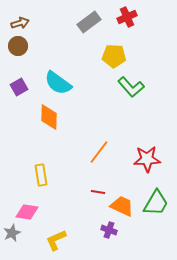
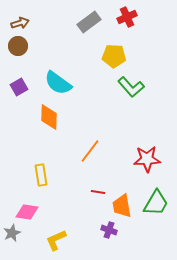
orange line: moved 9 px left, 1 px up
orange trapezoid: rotated 125 degrees counterclockwise
